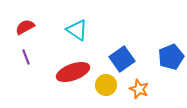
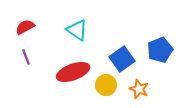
blue pentagon: moved 11 px left, 7 px up
